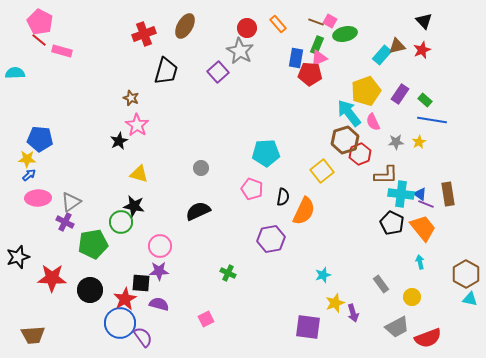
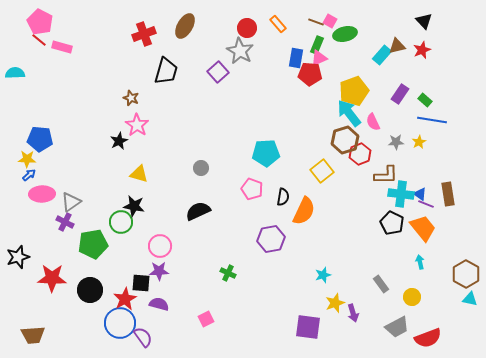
pink rectangle at (62, 51): moved 4 px up
yellow pentagon at (366, 91): moved 12 px left
pink ellipse at (38, 198): moved 4 px right, 4 px up
